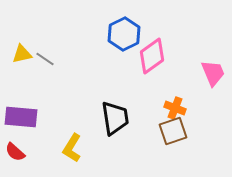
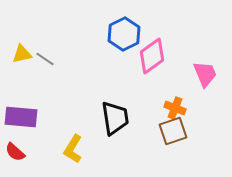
pink trapezoid: moved 8 px left, 1 px down
yellow L-shape: moved 1 px right, 1 px down
